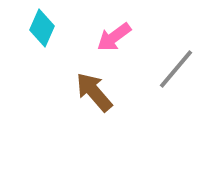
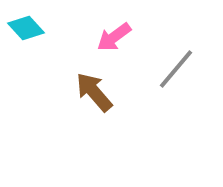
cyan diamond: moved 16 px left; rotated 66 degrees counterclockwise
